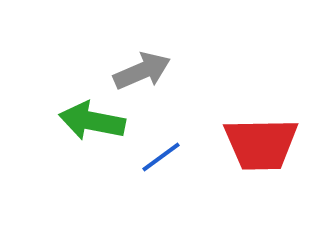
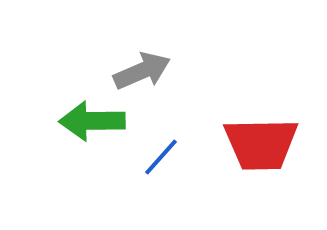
green arrow: rotated 12 degrees counterclockwise
blue line: rotated 12 degrees counterclockwise
